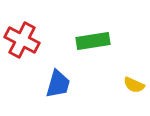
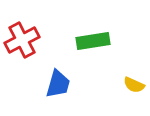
red cross: rotated 36 degrees clockwise
